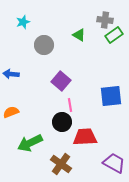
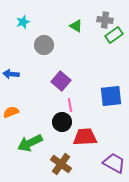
green triangle: moved 3 px left, 9 px up
